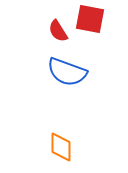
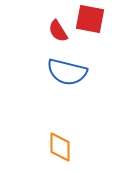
blue semicircle: rotated 6 degrees counterclockwise
orange diamond: moved 1 px left
